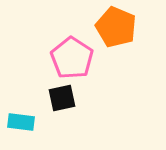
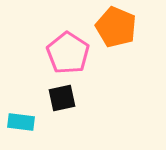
pink pentagon: moved 4 px left, 5 px up
